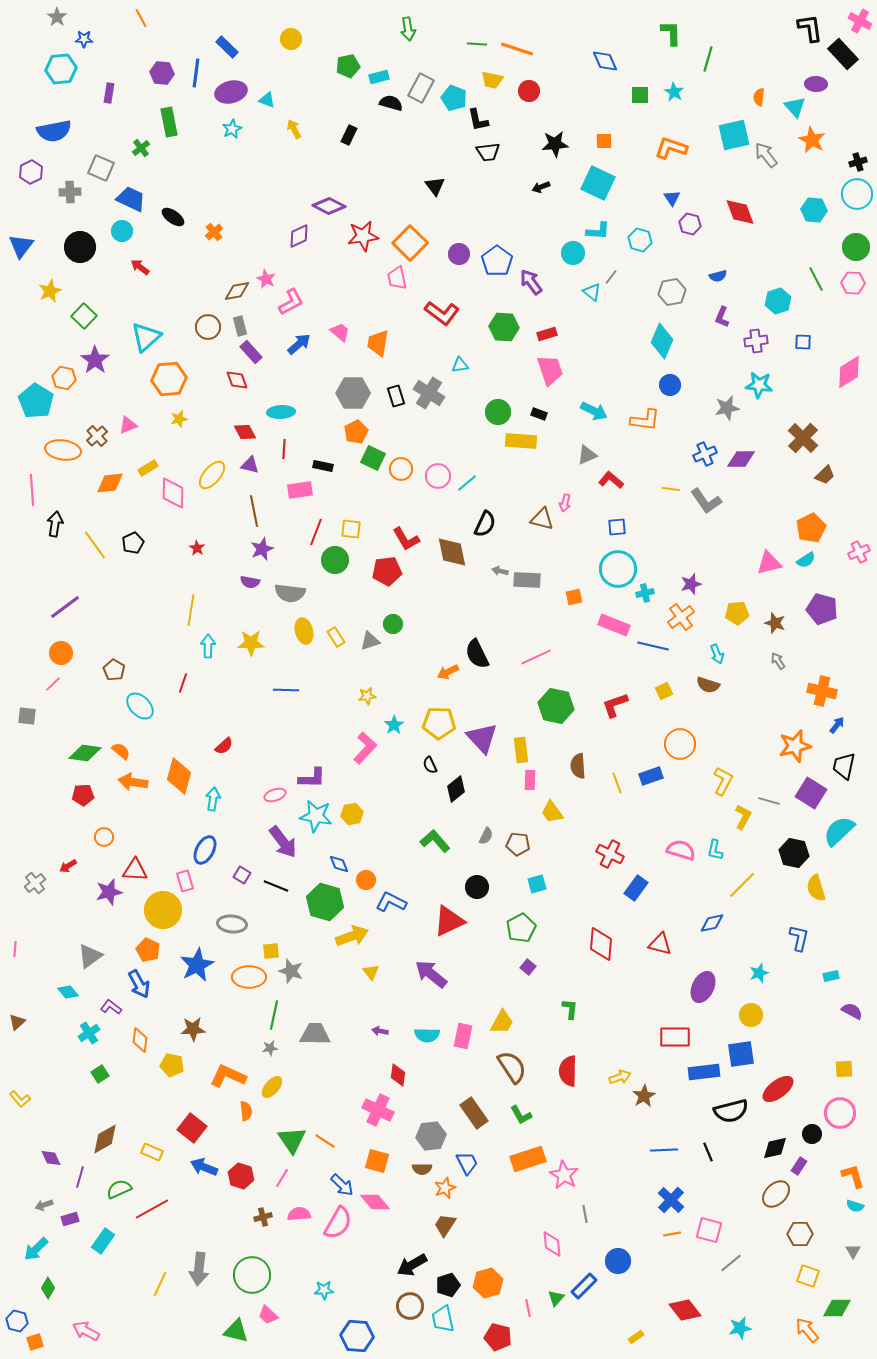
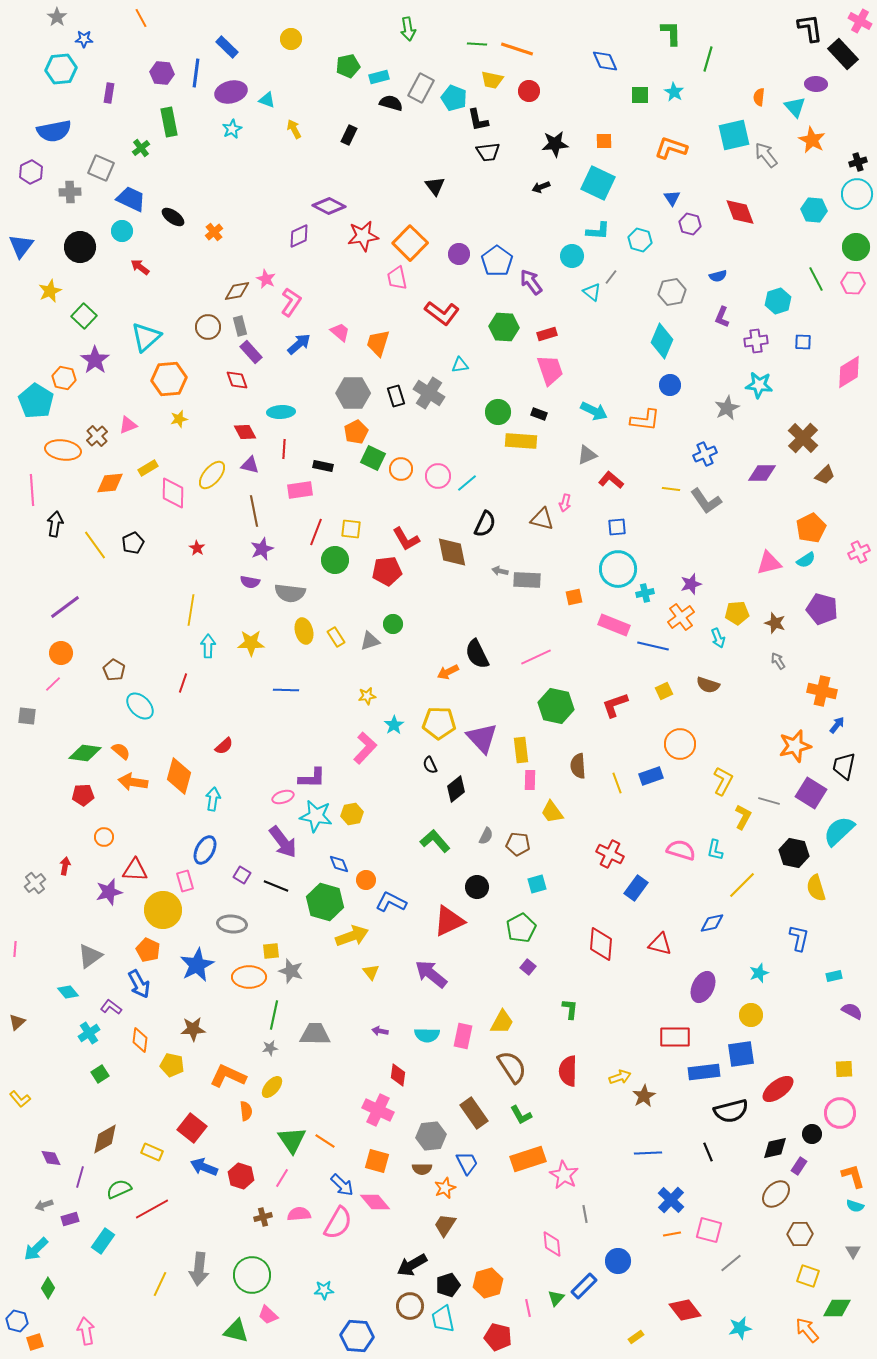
cyan circle at (573, 253): moved 1 px left, 3 px down
pink L-shape at (291, 302): rotated 28 degrees counterclockwise
orange trapezoid at (378, 343): rotated 8 degrees clockwise
gray star at (727, 408): rotated 15 degrees counterclockwise
purple diamond at (741, 459): moved 21 px right, 14 px down
cyan arrow at (717, 654): moved 1 px right, 16 px up
pink ellipse at (275, 795): moved 8 px right, 2 px down
red arrow at (68, 866): moved 3 px left; rotated 132 degrees clockwise
cyan rectangle at (831, 976): moved 3 px right
blue line at (664, 1150): moved 16 px left, 3 px down
pink arrow at (86, 1331): rotated 52 degrees clockwise
